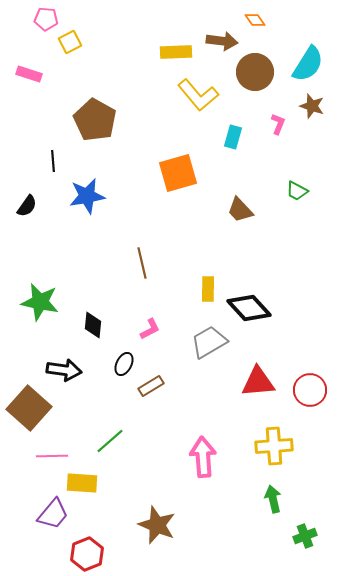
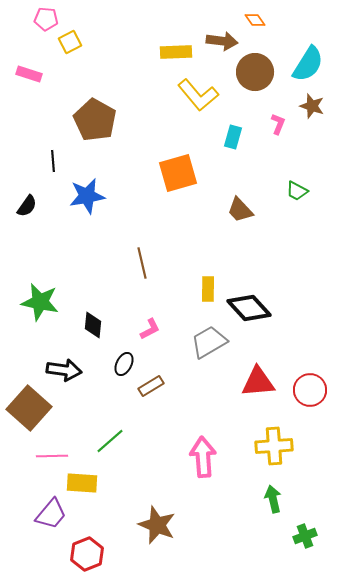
purple trapezoid at (53, 514): moved 2 px left
